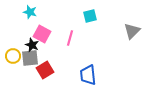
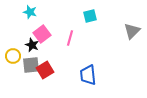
pink square: rotated 24 degrees clockwise
gray square: moved 1 px right, 7 px down
